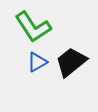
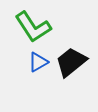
blue triangle: moved 1 px right
